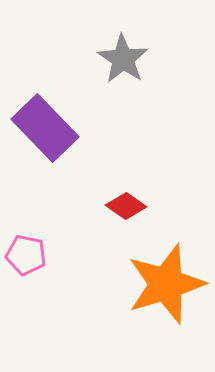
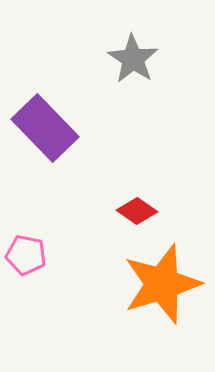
gray star: moved 10 px right
red diamond: moved 11 px right, 5 px down
orange star: moved 4 px left
